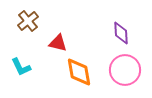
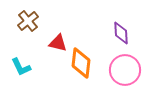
orange diamond: moved 2 px right, 9 px up; rotated 16 degrees clockwise
